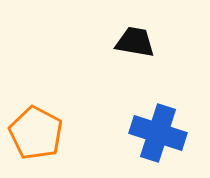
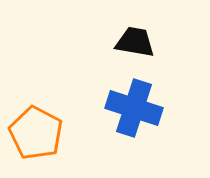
blue cross: moved 24 px left, 25 px up
